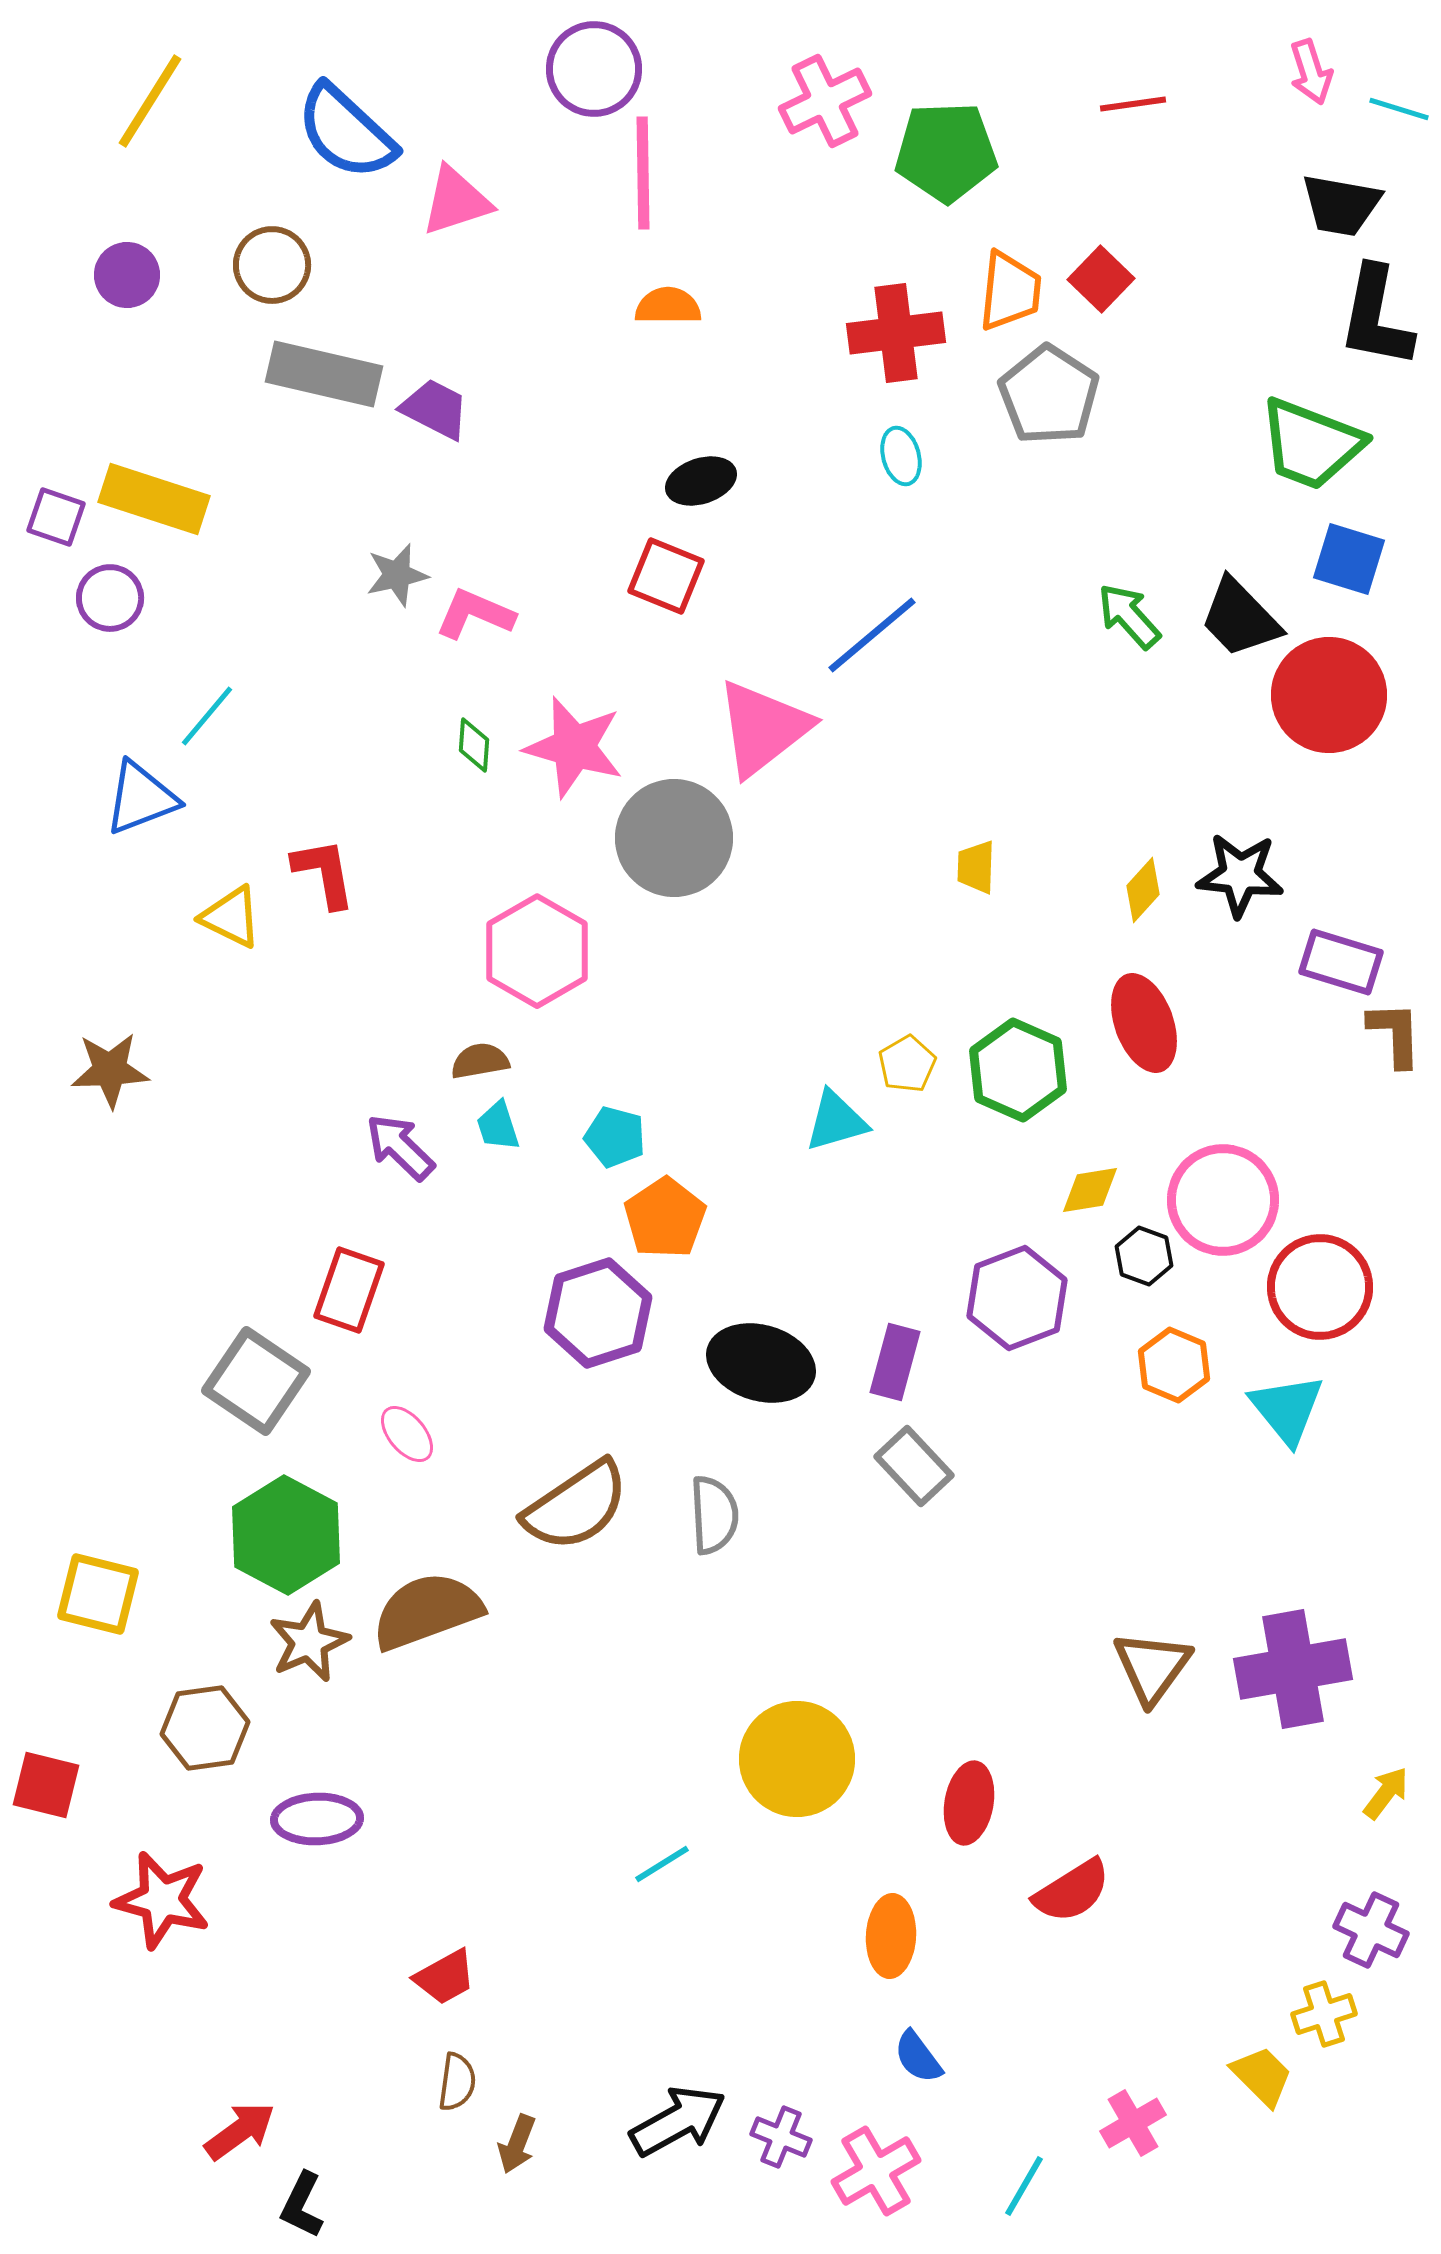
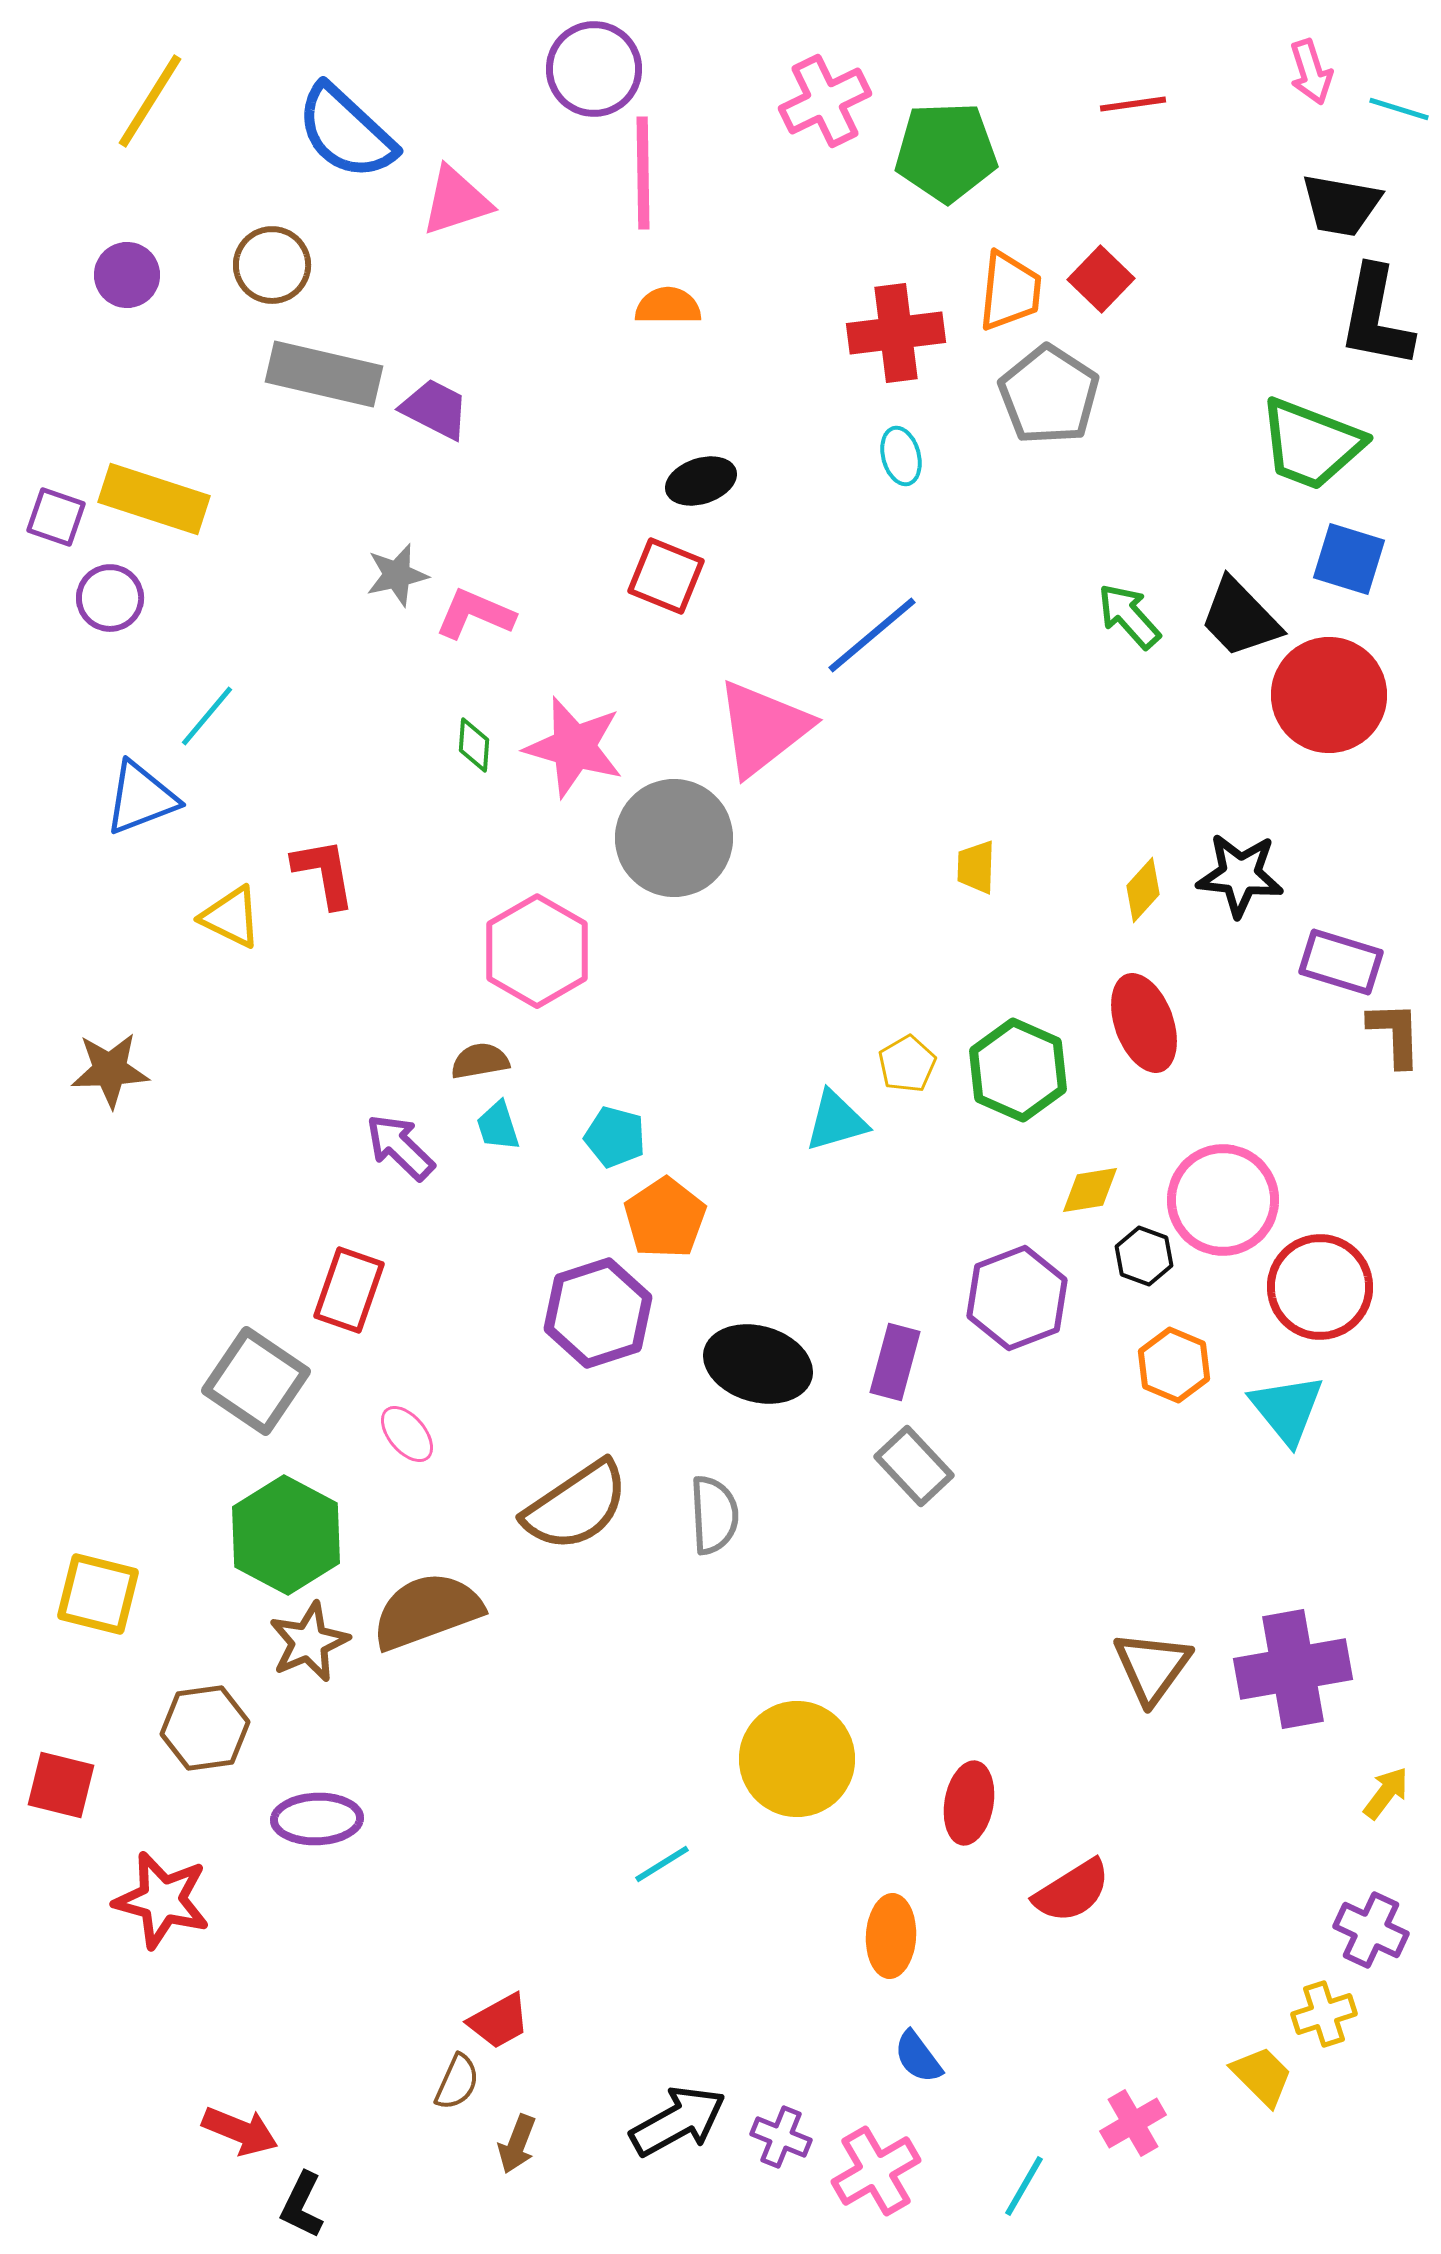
black ellipse at (761, 1363): moved 3 px left, 1 px down
red square at (46, 1785): moved 15 px right
red trapezoid at (445, 1977): moved 54 px right, 44 px down
brown semicircle at (457, 2082): rotated 16 degrees clockwise
red arrow at (240, 2131): rotated 58 degrees clockwise
